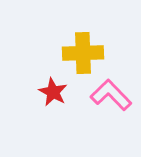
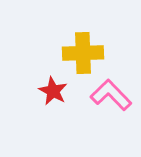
red star: moved 1 px up
